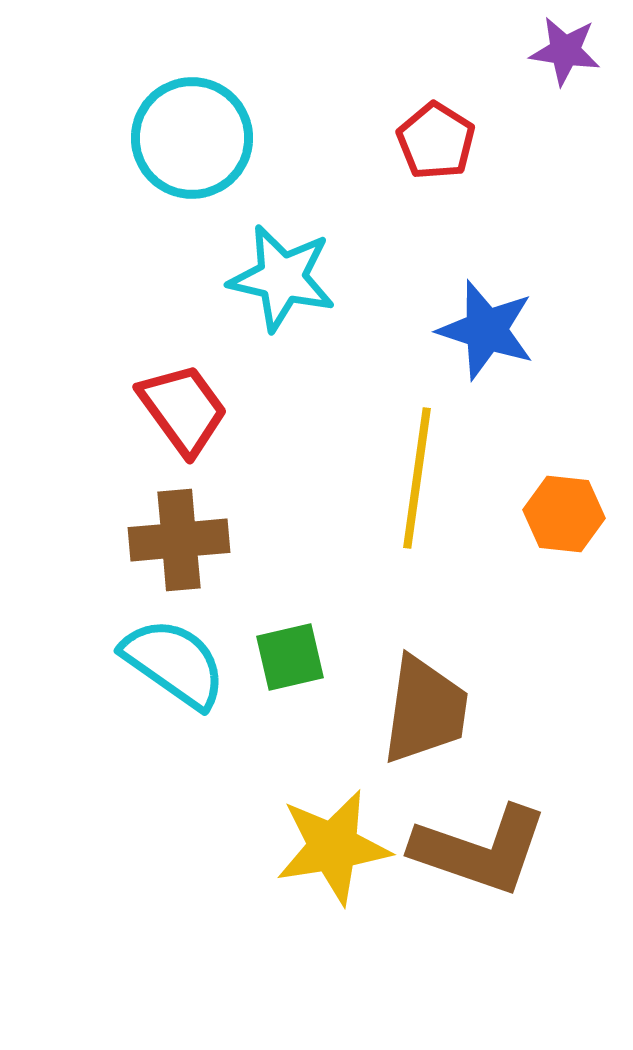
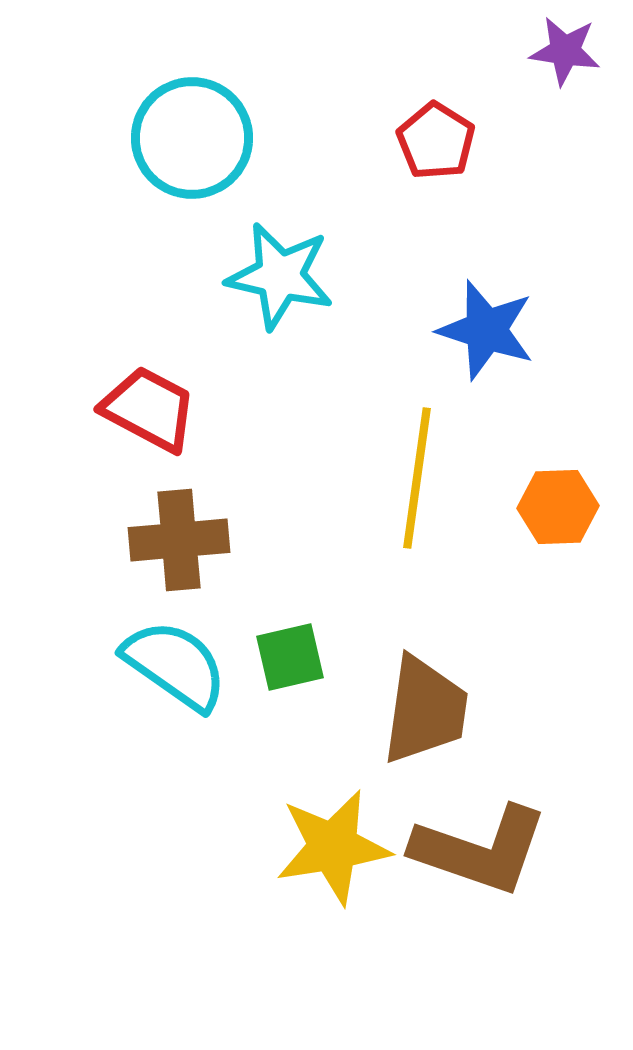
cyan star: moved 2 px left, 2 px up
red trapezoid: moved 34 px left; rotated 26 degrees counterclockwise
orange hexagon: moved 6 px left, 7 px up; rotated 8 degrees counterclockwise
cyan semicircle: moved 1 px right, 2 px down
